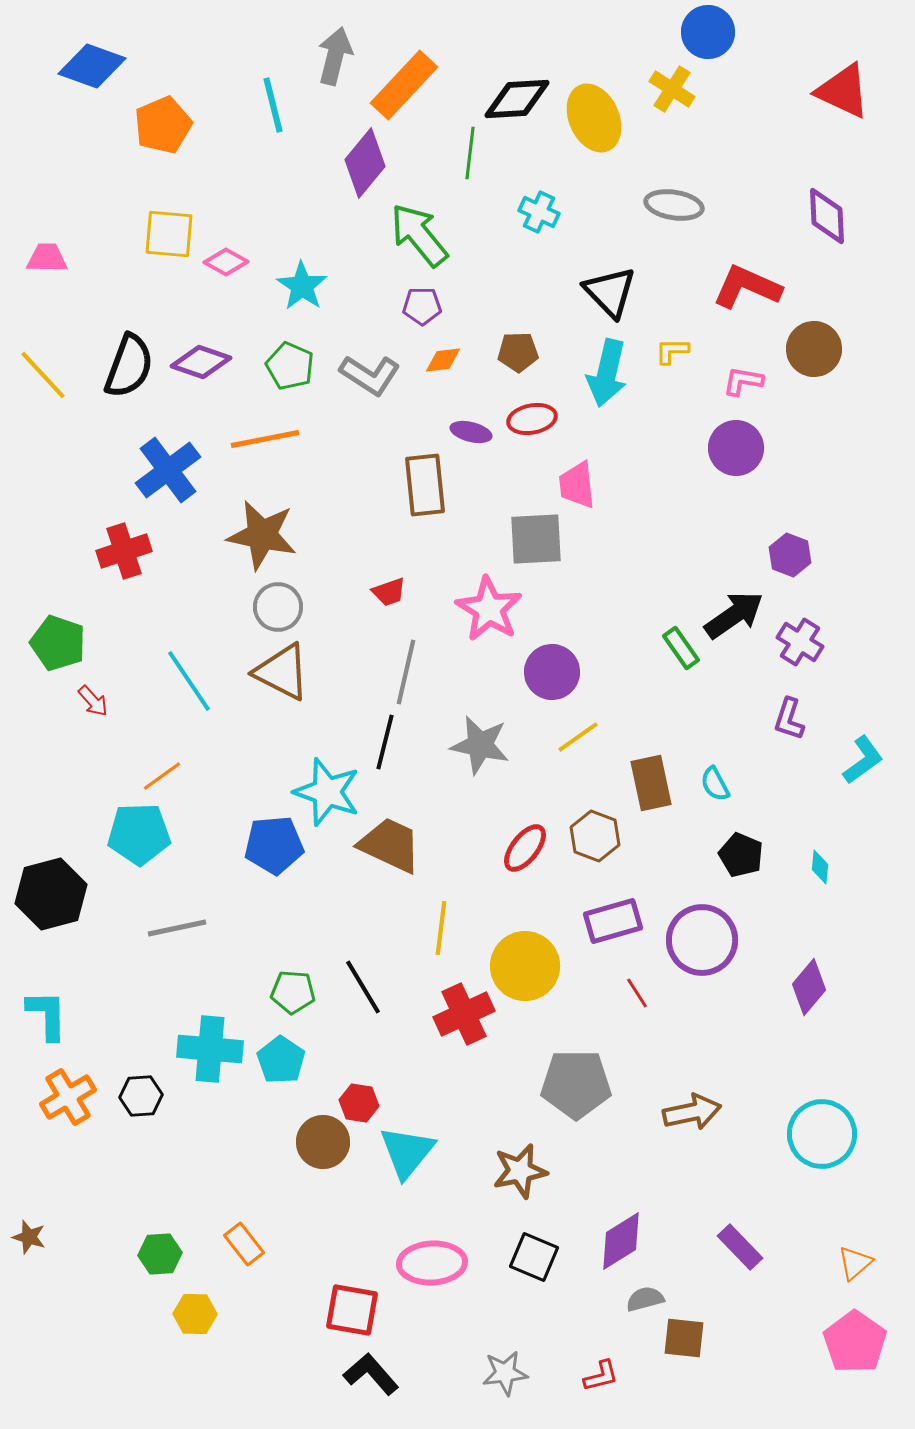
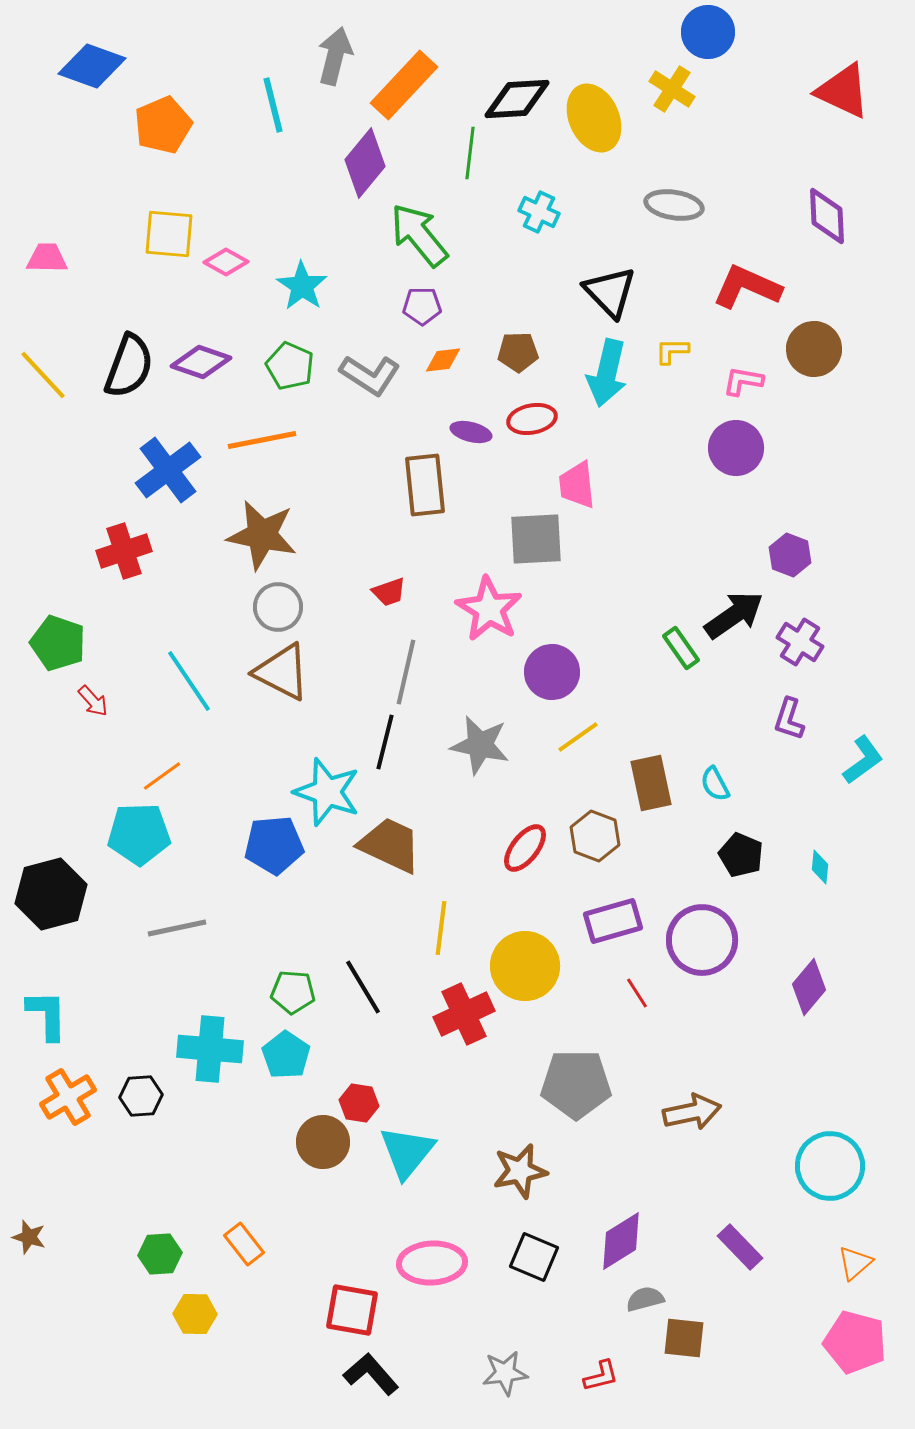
orange line at (265, 439): moved 3 px left, 1 px down
cyan pentagon at (281, 1060): moved 5 px right, 5 px up
cyan circle at (822, 1134): moved 8 px right, 32 px down
pink pentagon at (855, 1342): rotated 20 degrees counterclockwise
